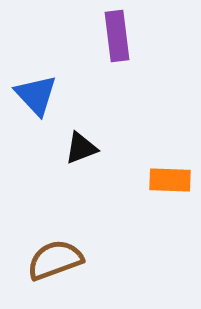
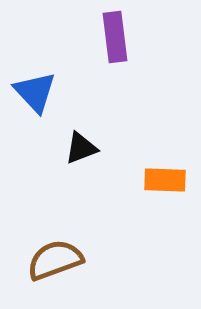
purple rectangle: moved 2 px left, 1 px down
blue triangle: moved 1 px left, 3 px up
orange rectangle: moved 5 px left
